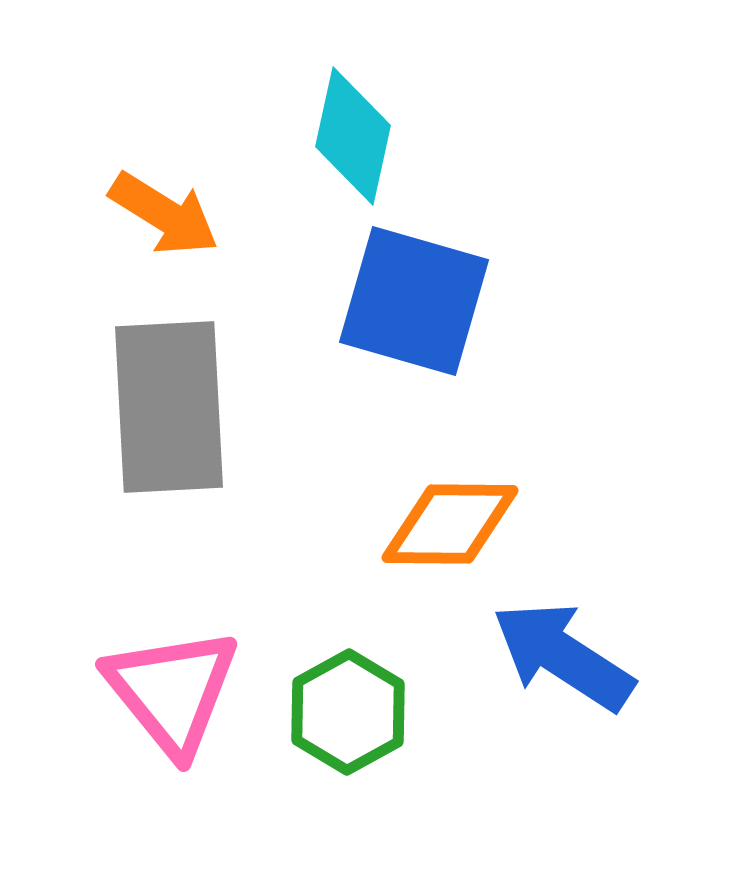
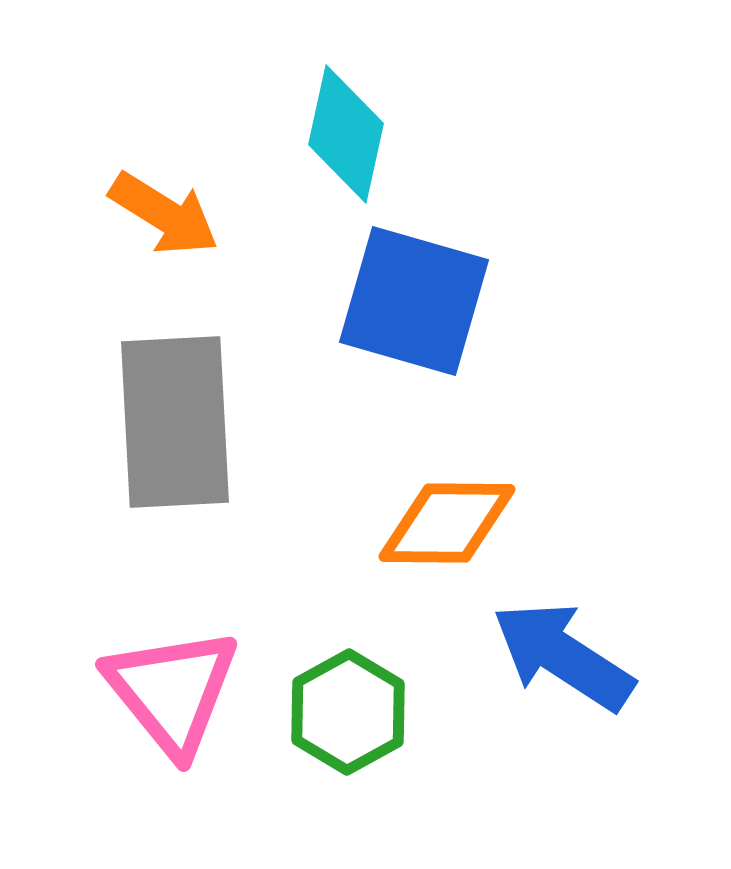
cyan diamond: moved 7 px left, 2 px up
gray rectangle: moved 6 px right, 15 px down
orange diamond: moved 3 px left, 1 px up
